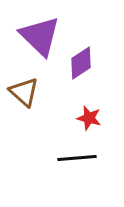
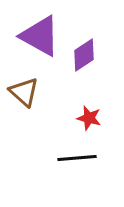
purple triangle: rotated 15 degrees counterclockwise
purple diamond: moved 3 px right, 8 px up
